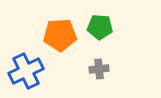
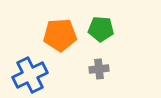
green pentagon: moved 1 px right, 2 px down
blue cross: moved 4 px right, 4 px down
